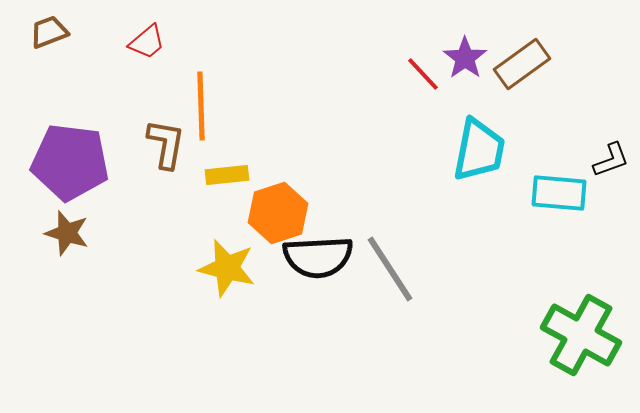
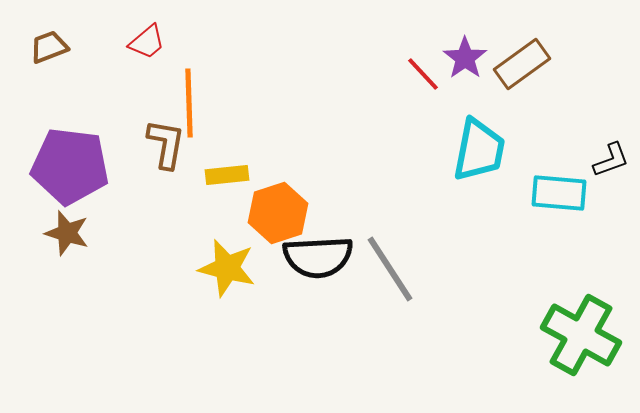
brown trapezoid: moved 15 px down
orange line: moved 12 px left, 3 px up
purple pentagon: moved 4 px down
